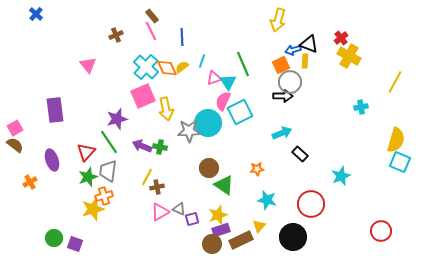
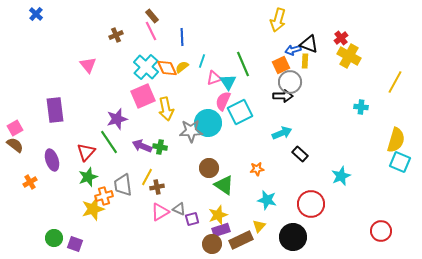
cyan cross at (361, 107): rotated 16 degrees clockwise
gray star at (189, 131): moved 2 px right
gray trapezoid at (108, 171): moved 15 px right, 14 px down; rotated 15 degrees counterclockwise
